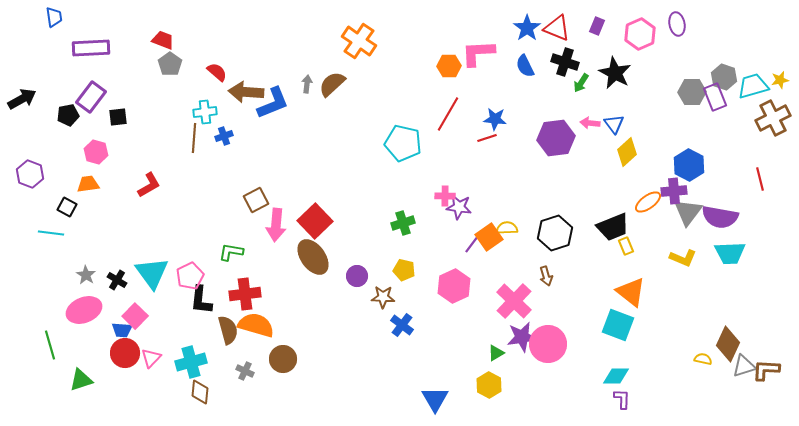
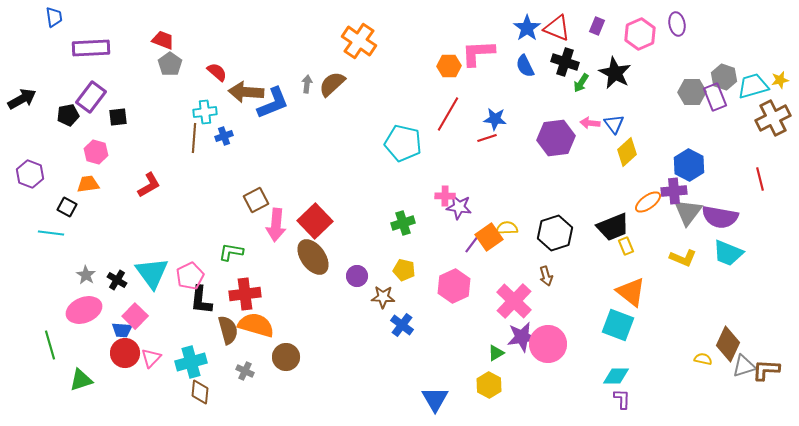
cyan trapezoid at (730, 253): moved 2 px left; rotated 24 degrees clockwise
brown circle at (283, 359): moved 3 px right, 2 px up
